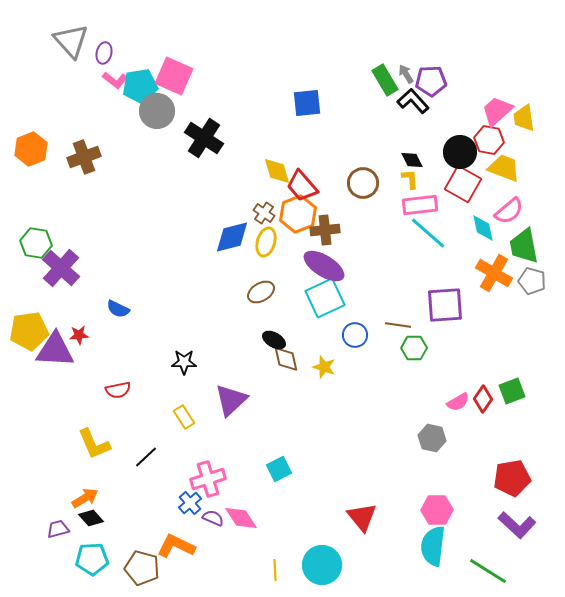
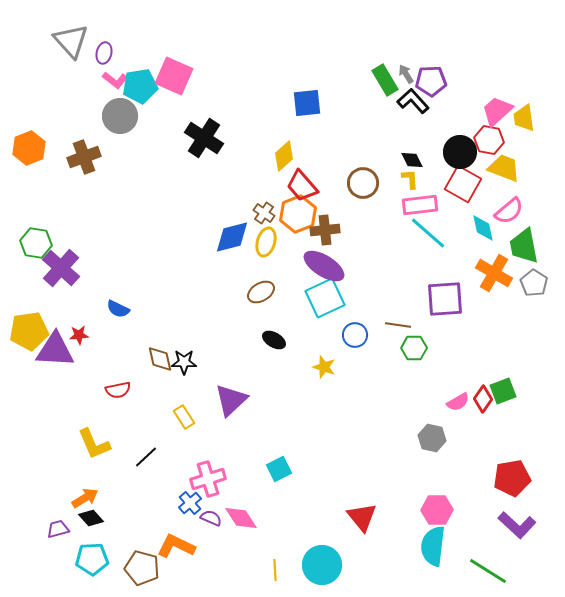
gray circle at (157, 111): moved 37 px left, 5 px down
orange hexagon at (31, 149): moved 2 px left, 1 px up
yellow diamond at (277, 171): moved 7 px right, 15 px up; rotated 64 degrees clockwise
gray pentagon at (532, 281): moved 2 px right, 2 px down; rotated 16 degrees clockwise
purple square at (445, 305): moved 6 px up
brown diamond at (286, 359): moved 126 px left
green square at (512, 391): moved 9 px left
purple semicircle at (213, 518): moved 2 px left
